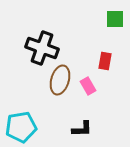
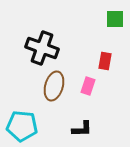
brown ellipse: moved 6 px left, 6 px down
pink rectangle: rotated 48 degrees clockwise
cyan pentagon: moved 1 px right, 1 px up; rotated 16 degrees clockwise
